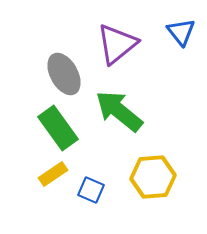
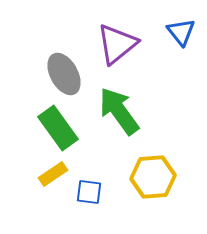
green arrow: rotated 15 degrees clockwise
blue square: moved 2 px left, 2 px down; rotated 16 degrees counterclockwise
